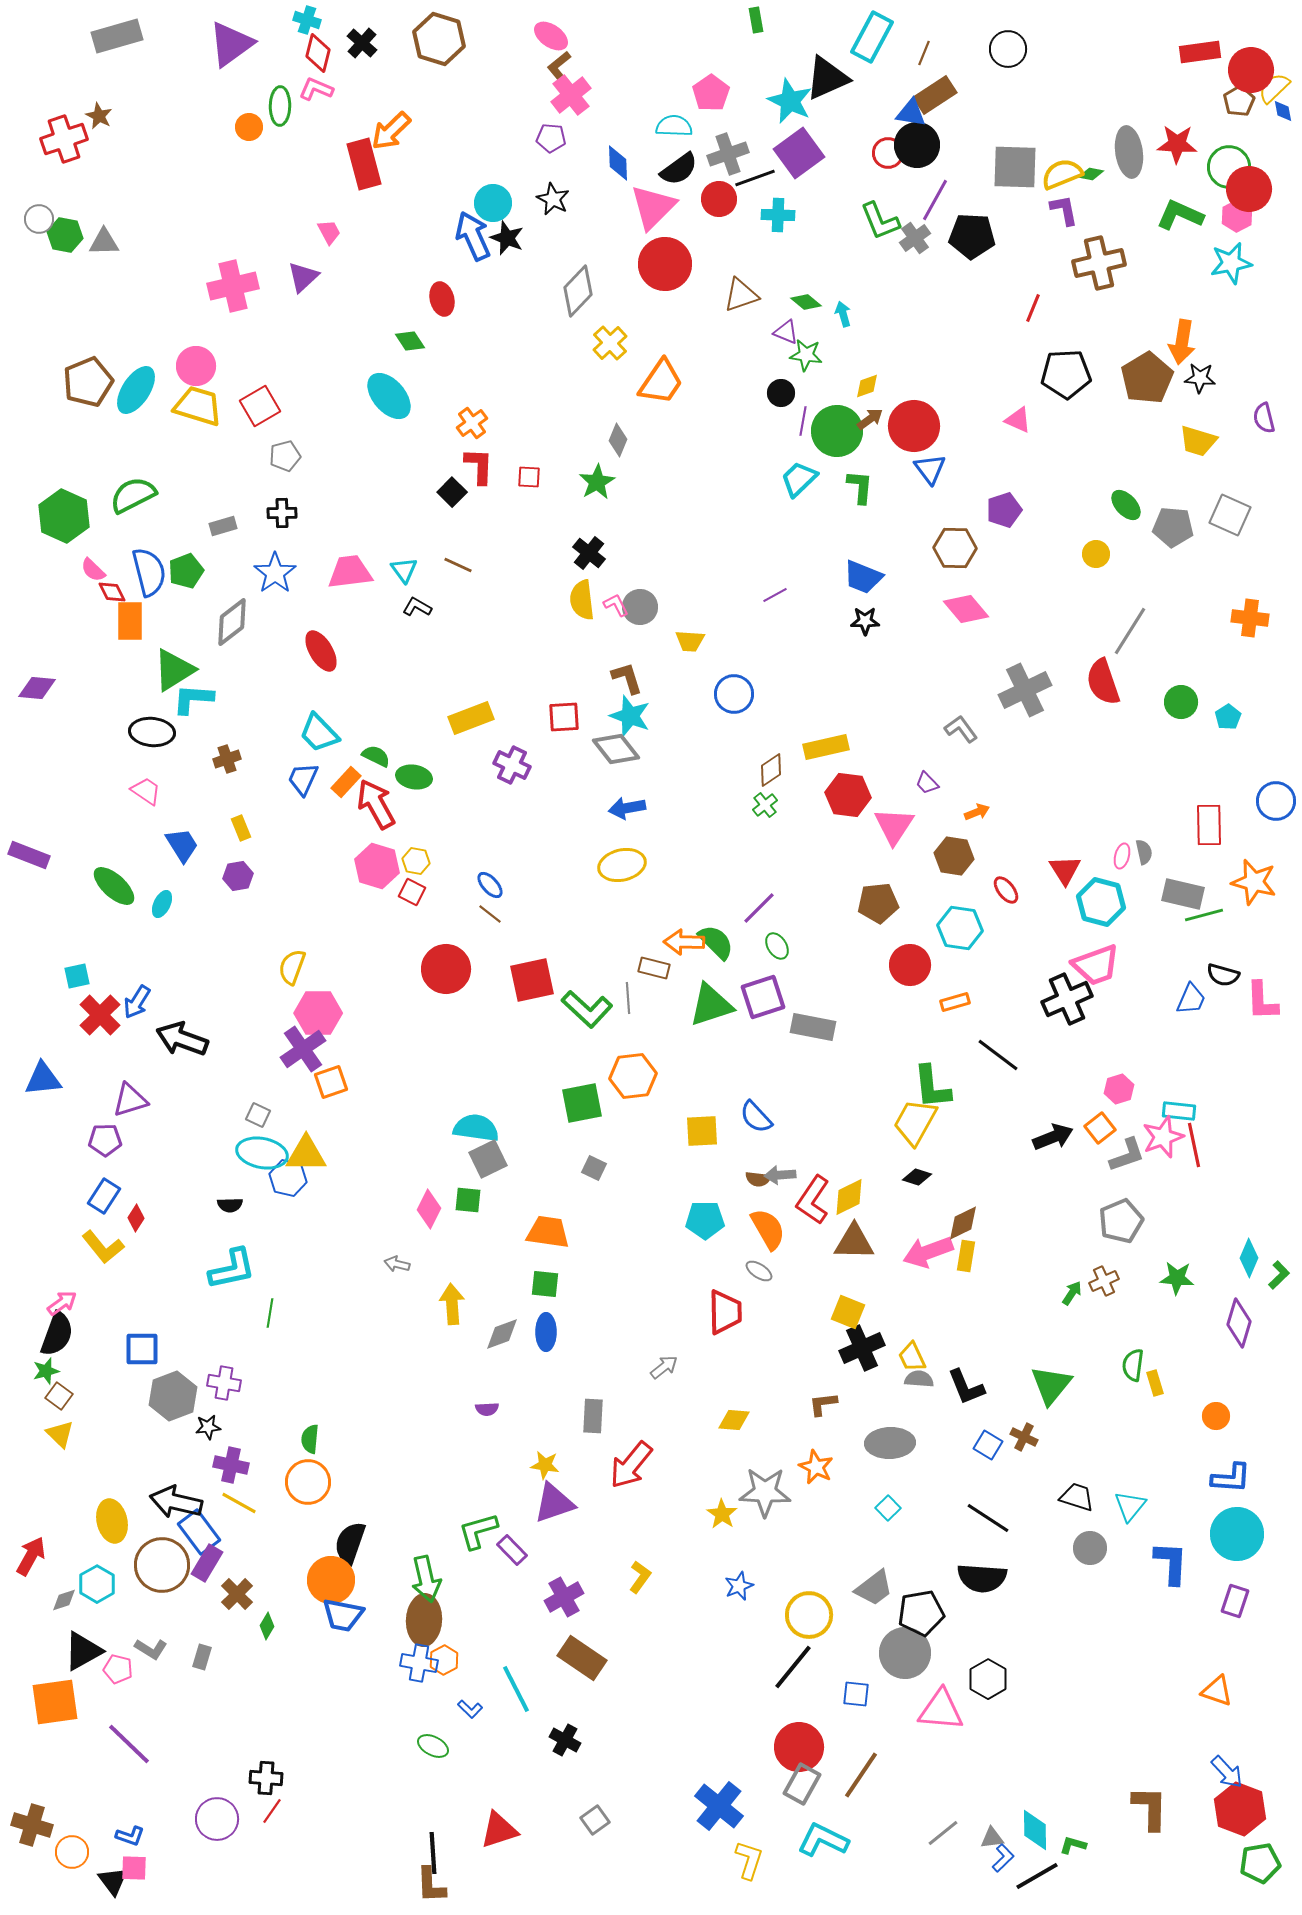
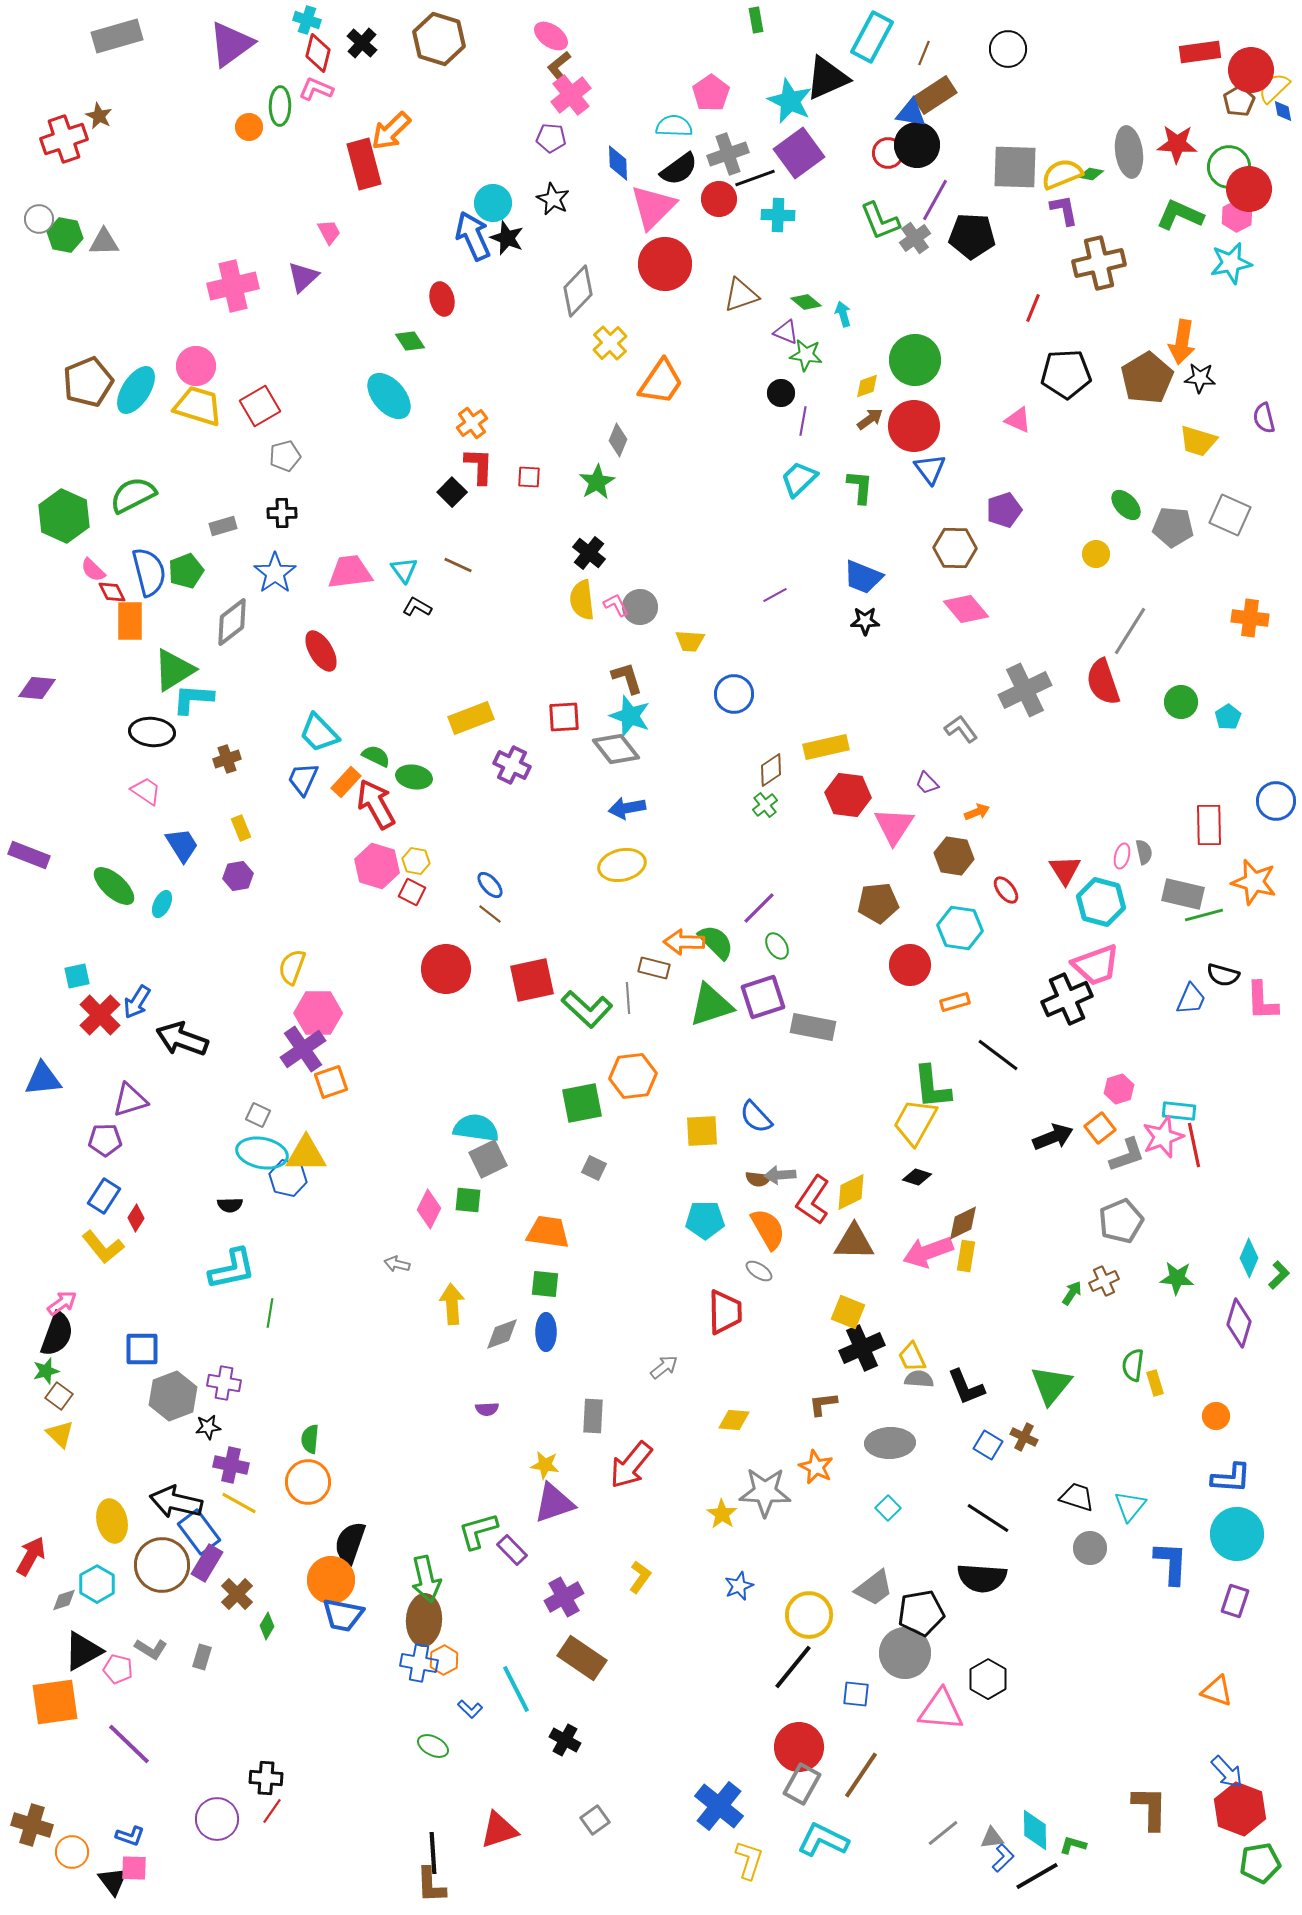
green circle at (837, 431): moved 78 px right, 71 px up
yellow diamond at (849, 1197): moved 2 px right, 5 px up
